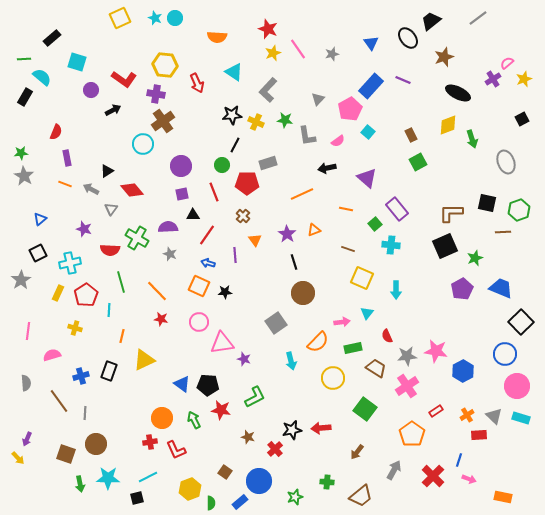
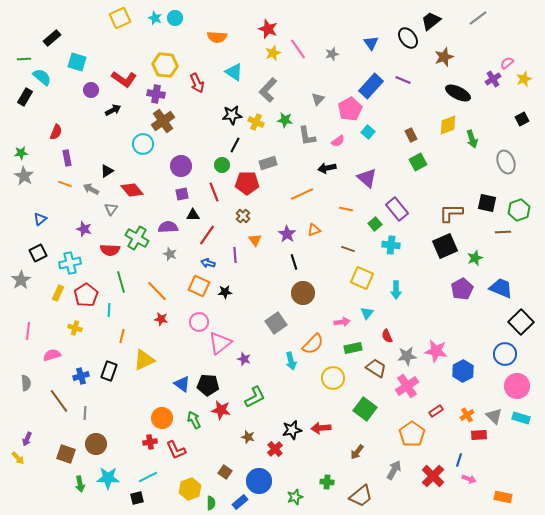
orange semicircle at (318, 342): moved 5 px left, 2 px down
pink triangle at (222, 343): moved 2 px left; rotated 30 degrees counterclockwise
